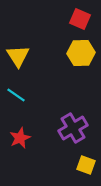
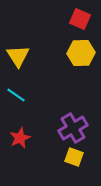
yellow square: moved 12 px left, 8 px up
